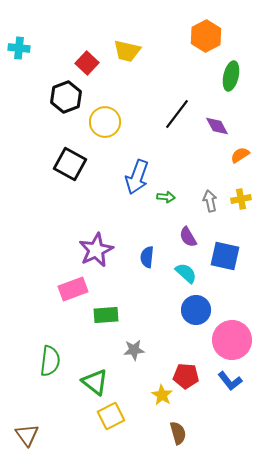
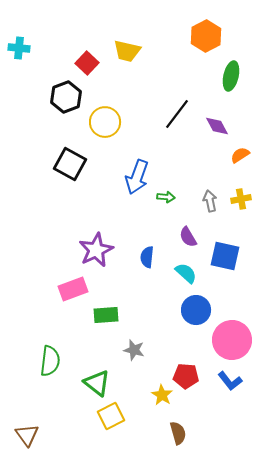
gray star: rotated 20 degrees clockwise
green triangle: moved 2 px right, 1 px down
